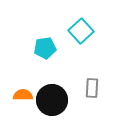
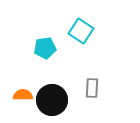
cyan square: rotated 15 degrees counterclockwise
